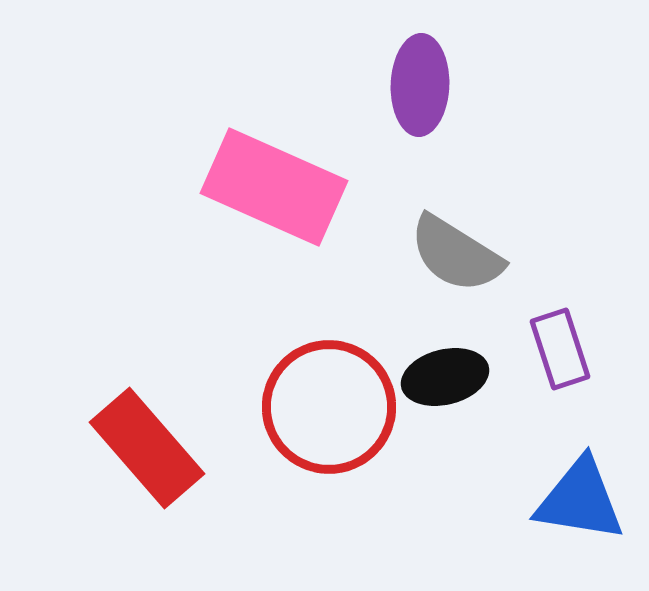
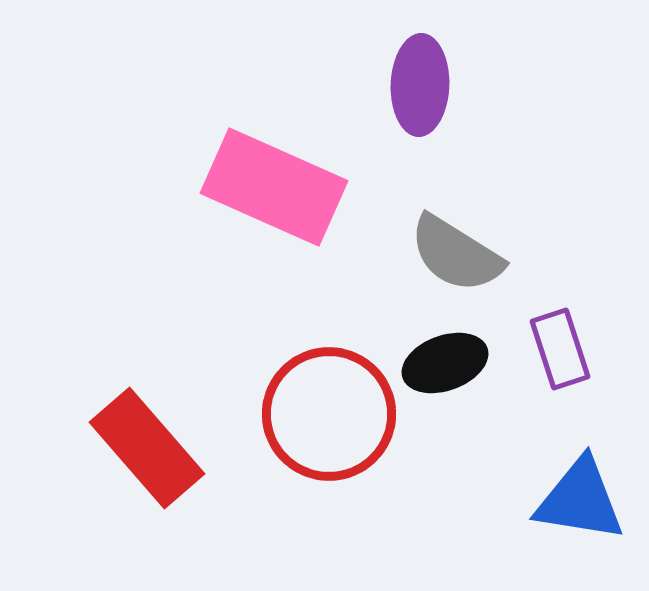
black ellipse: moved 14 px up; rotated 6 degrees counterclockwise
red circle: moved 7 px down
